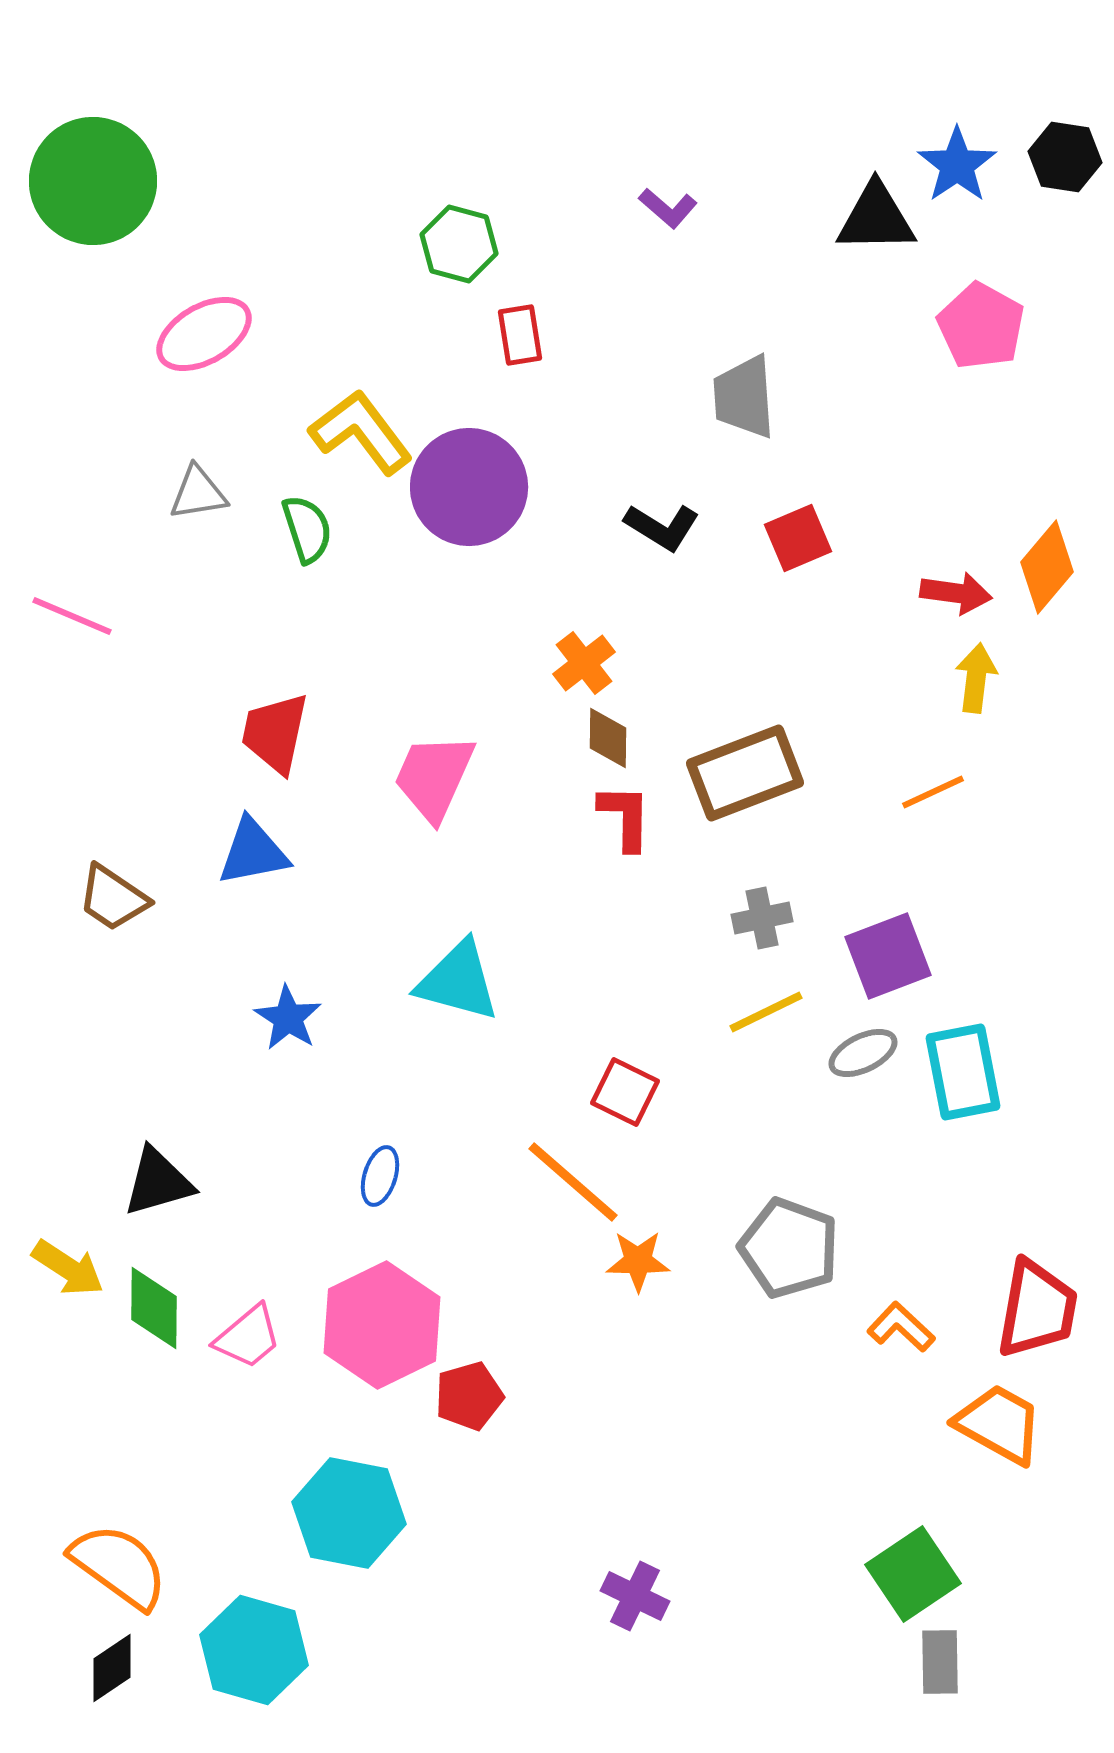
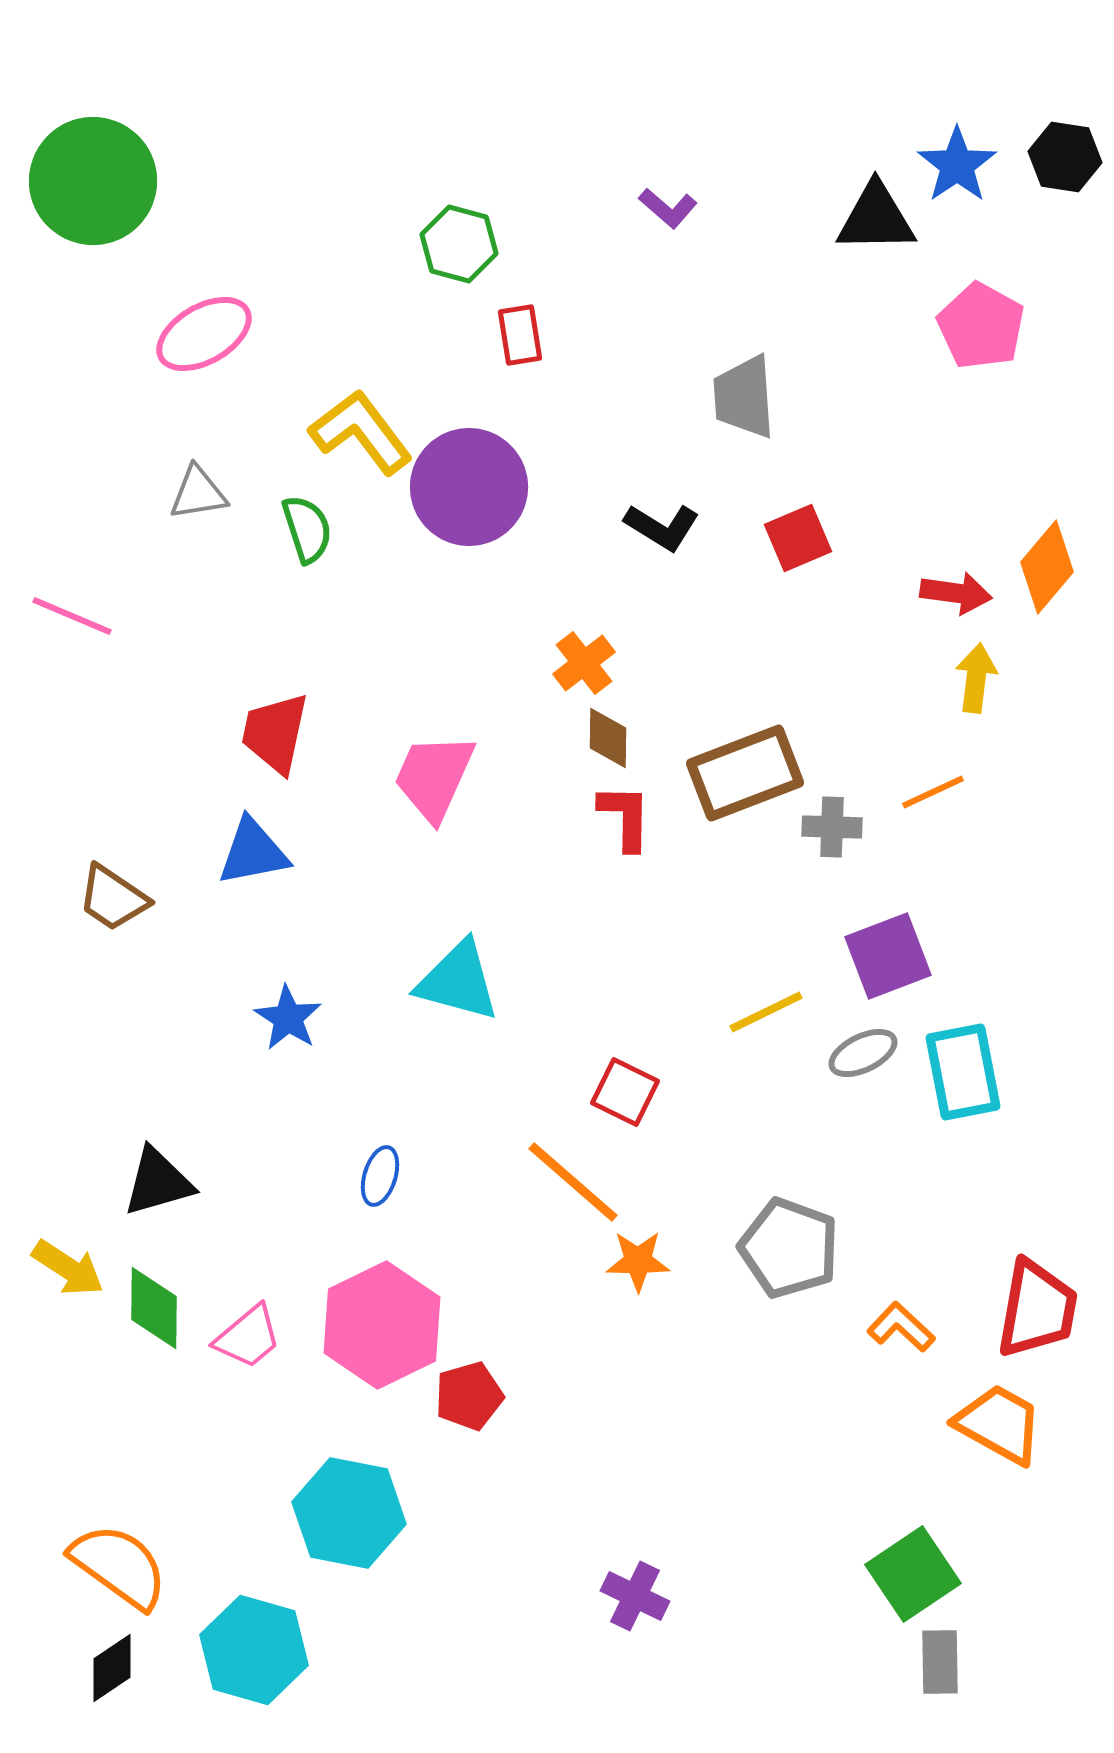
gray cross at (762, 918): moved 70 px right, 91 px up; rotated 14 degrees clockwise
